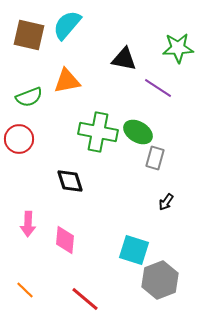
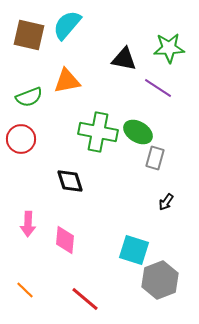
green star: moved 9 px left
red circle: moved 2 px right
